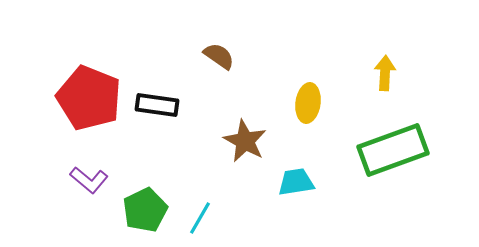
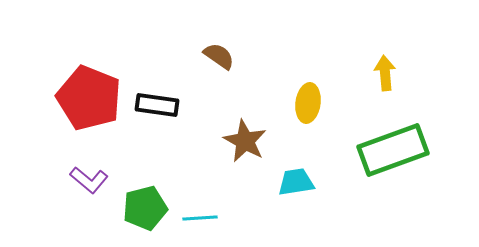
yellow arrow: rotated 8 degrees counterclockwise
green pentagon: moved 2 px up; rotated 12 degrees clockwise
cyan line: rotated 56 degrees clockwise
